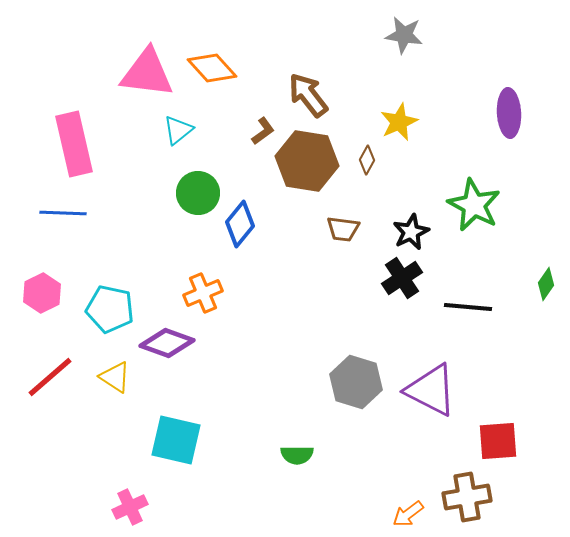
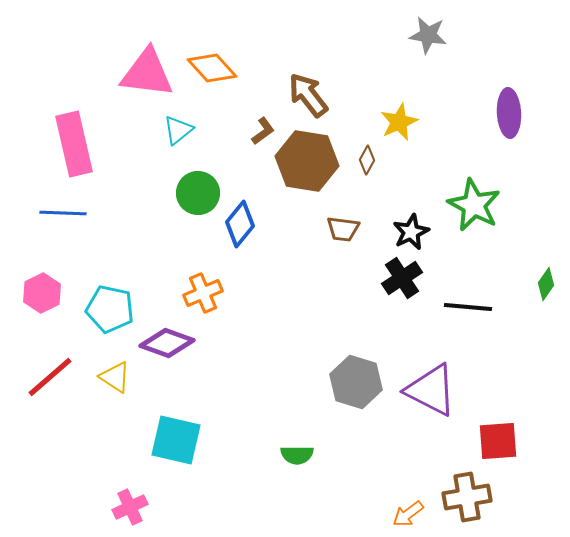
gray star: moved 24 px right
